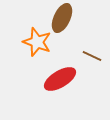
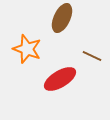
orange star: moved 10 px left, 7 px down
